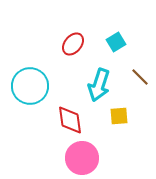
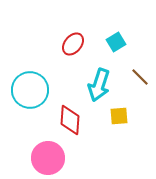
cyan circle: moved 4 px down
red diamond: rotated 12 degrees clockwise
pink circle: moved 34 px left
